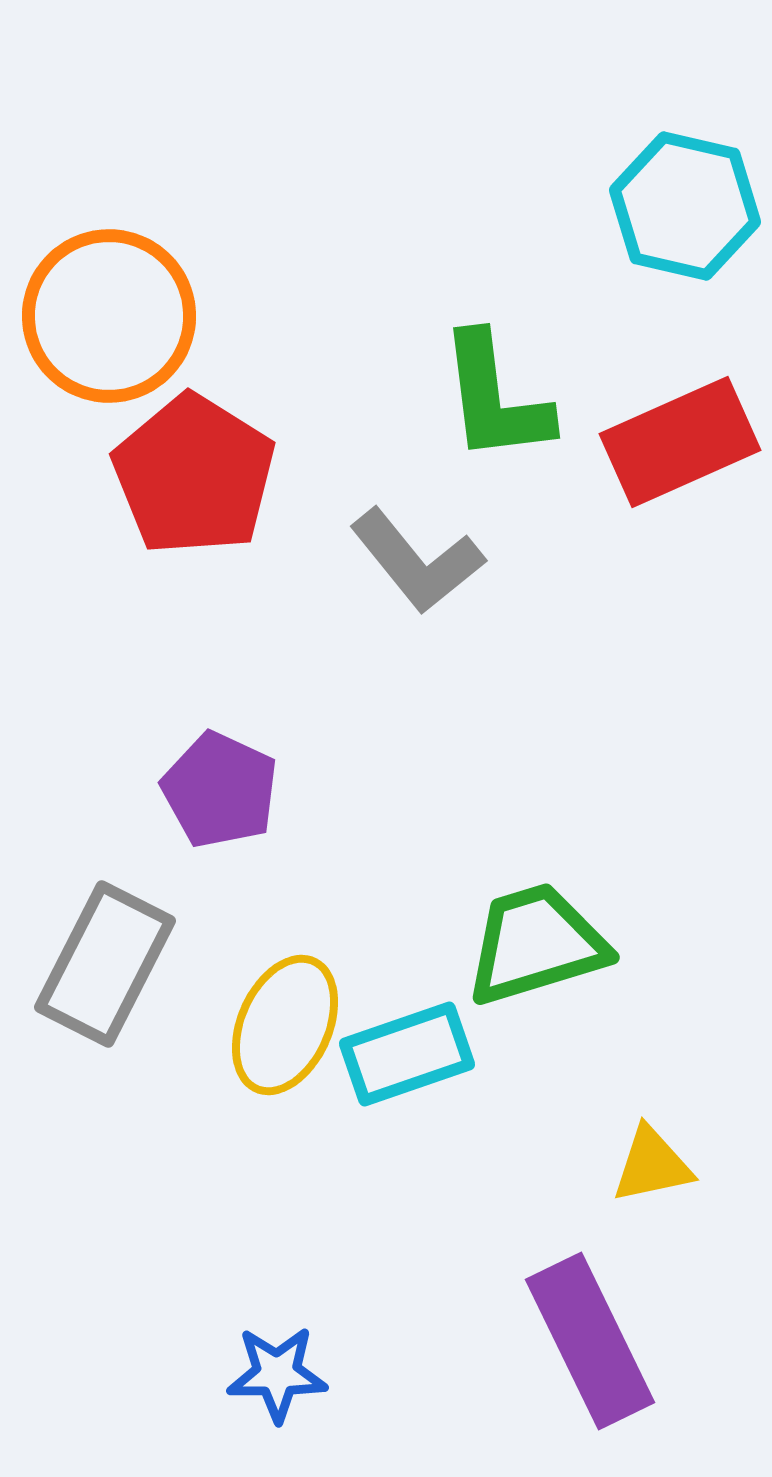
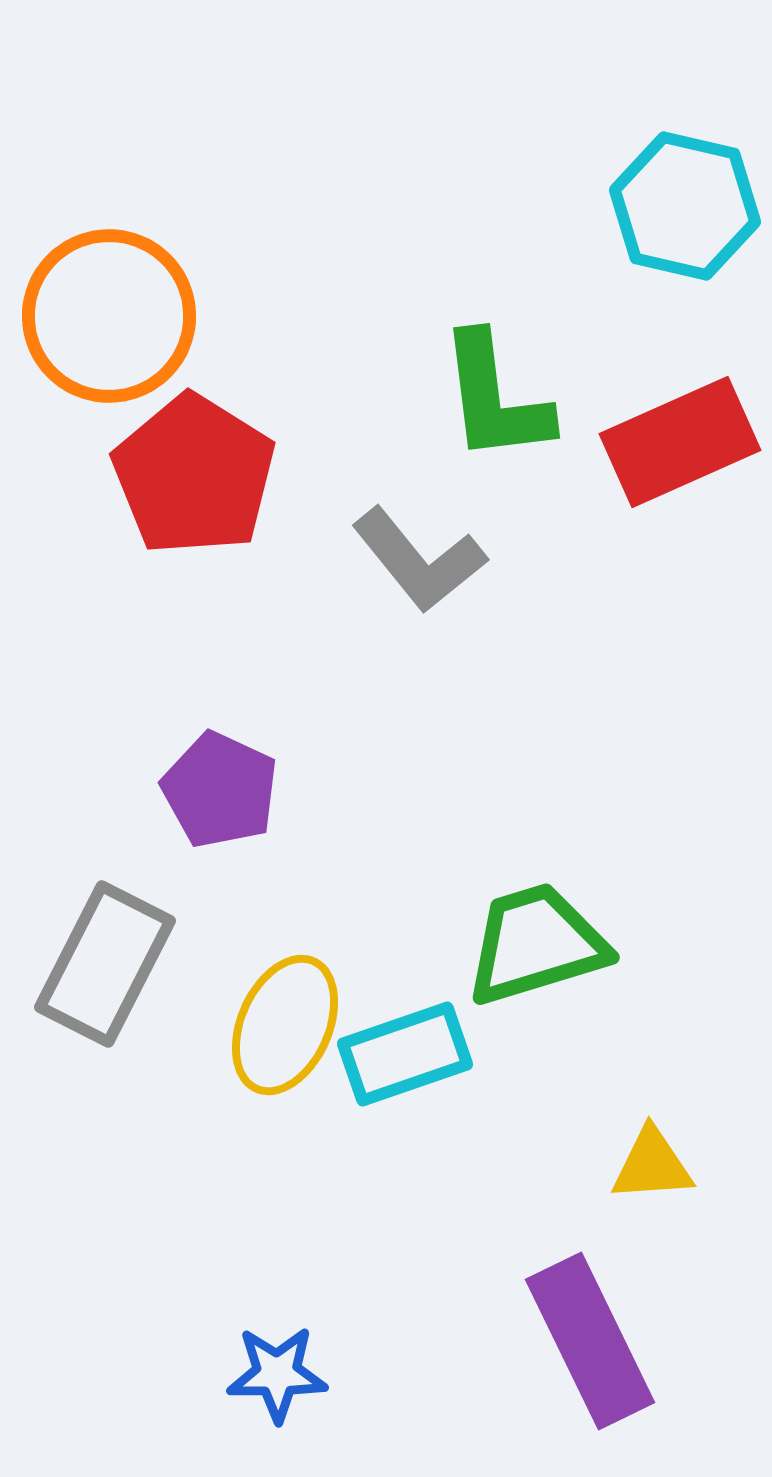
gray L-shape: moved 2 px right, 1 px up
cyan rectangle: moved 2 px left
yellow triangle: rotated 8 degrees clockwise
